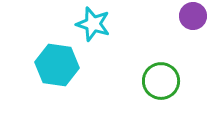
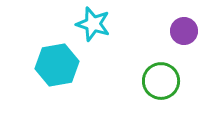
purple circle: moved 9 px left, 15 px down
cyan hexagon: rotated 18 degrees counterclockwise
